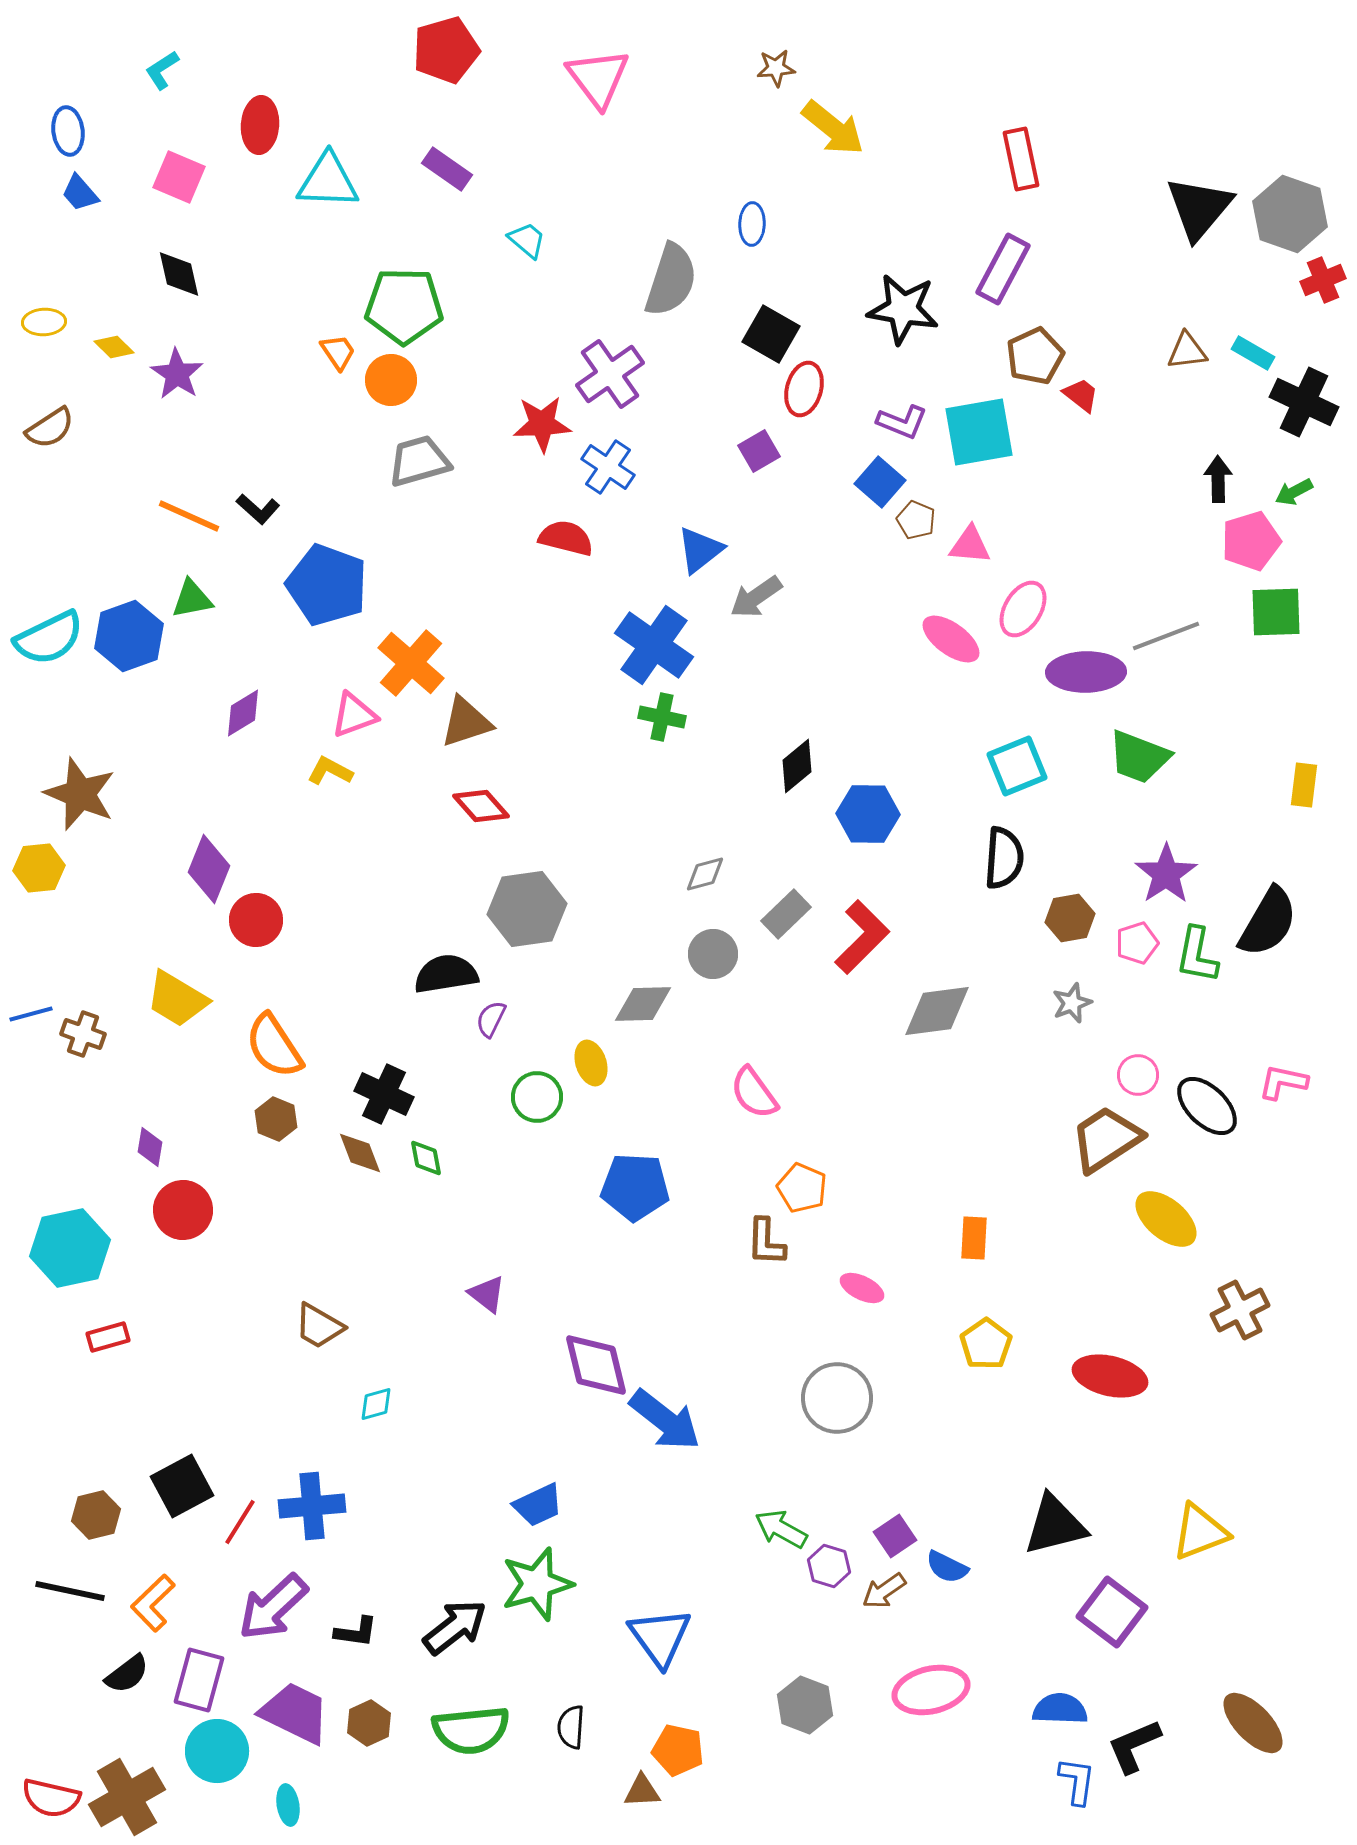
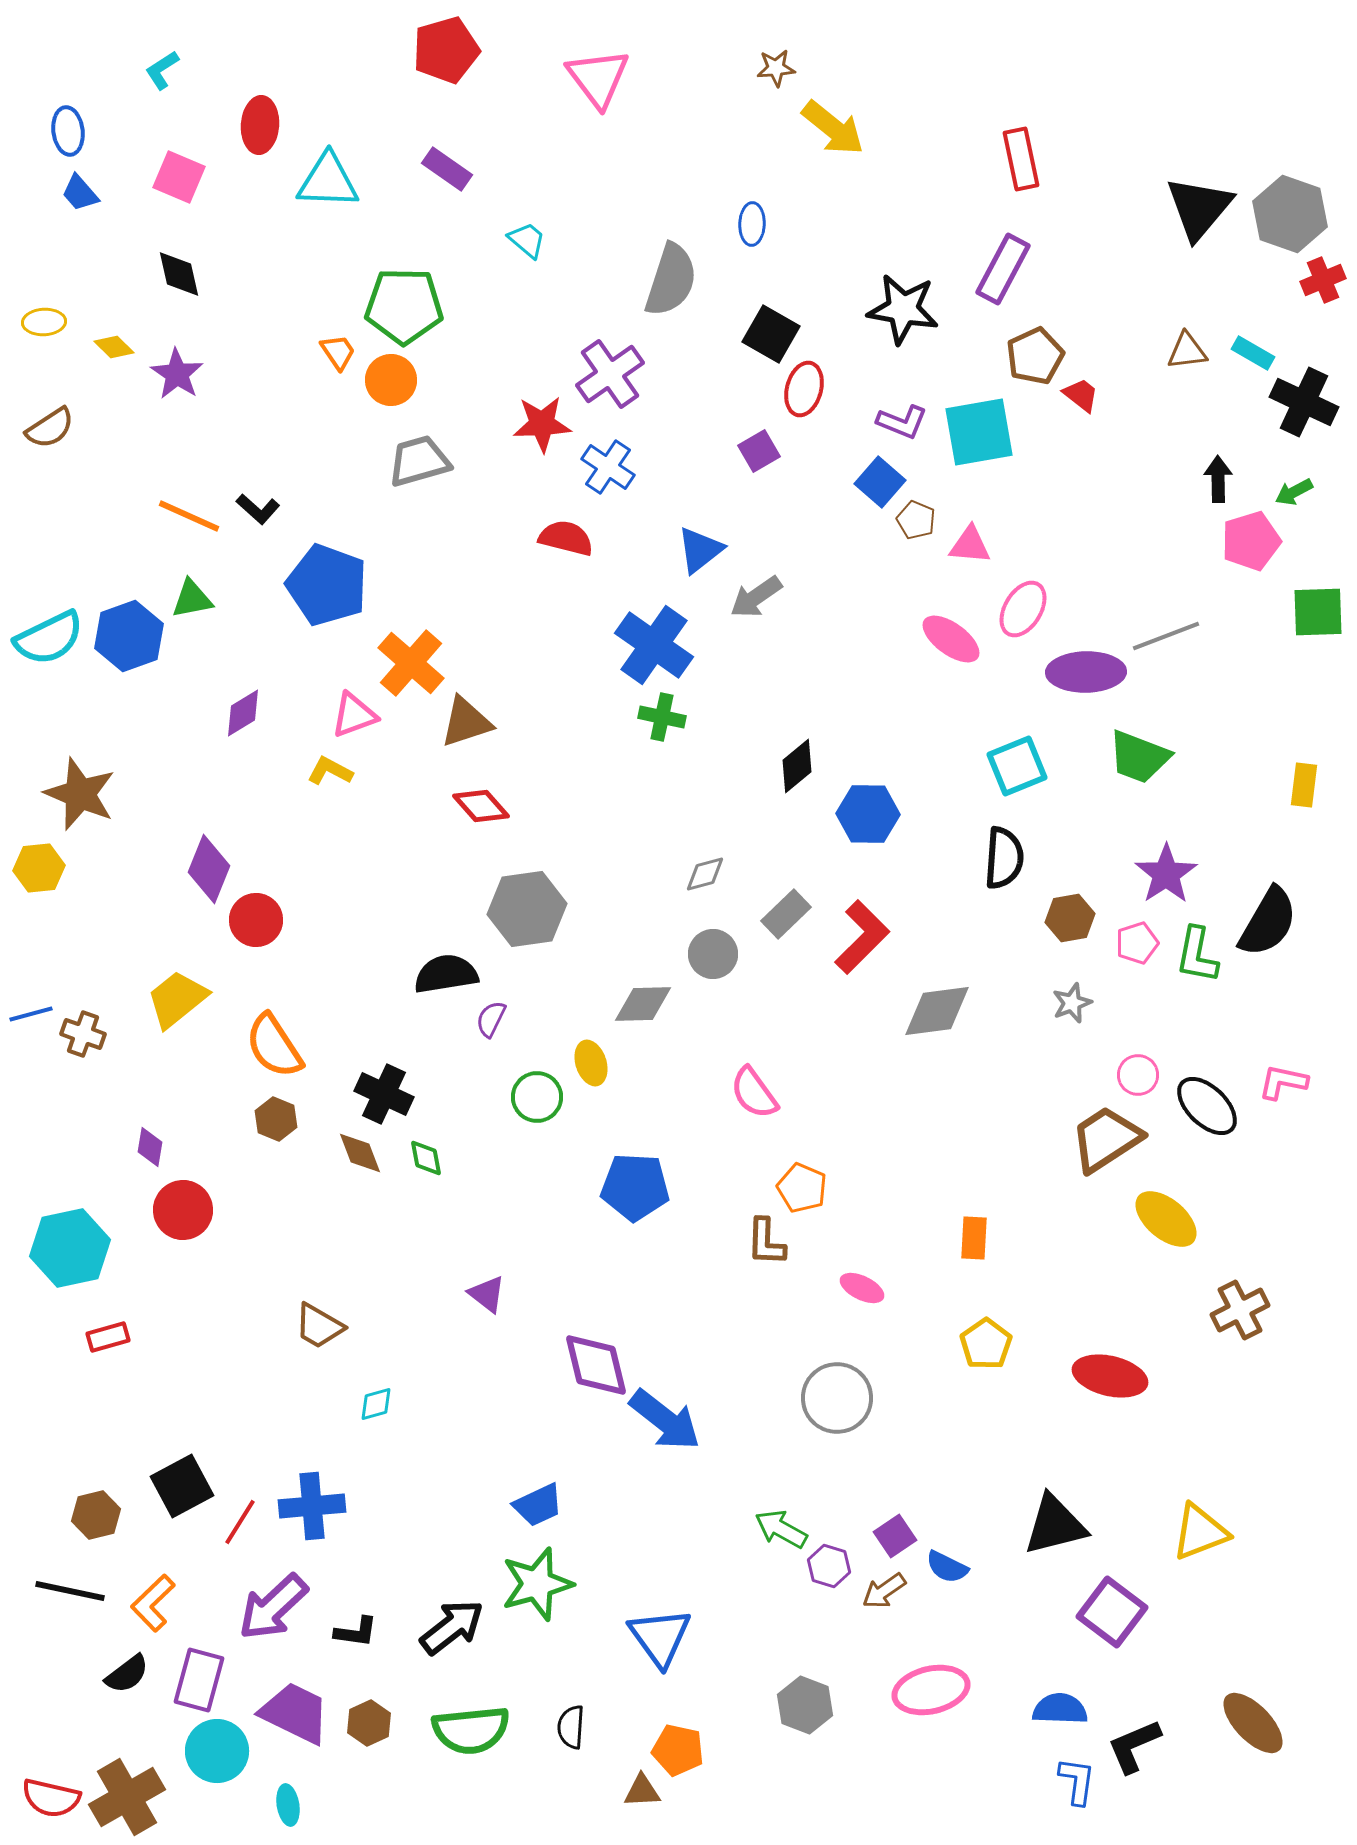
green square at (1276, 612): moved 42 px right
yellow trapezoid at (177, 999): rotated 110 degrees clockwise
black arrow at (455, 1627): moved 3 px left
